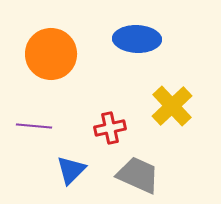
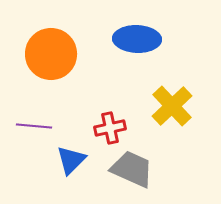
blue triangle: moved 10 px up
gray trapezoid: moved 6 px left, 6 px up
